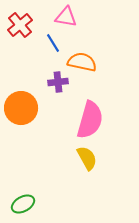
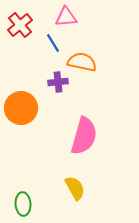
pink triangle: rotated 15 degrees counterclockwise
pink semicircle: moved 6 px left, 16 px down
yellow semicircle: moved 12 px left, 30 px down
green ellipse: rotated 65 degrees counterclockwise
